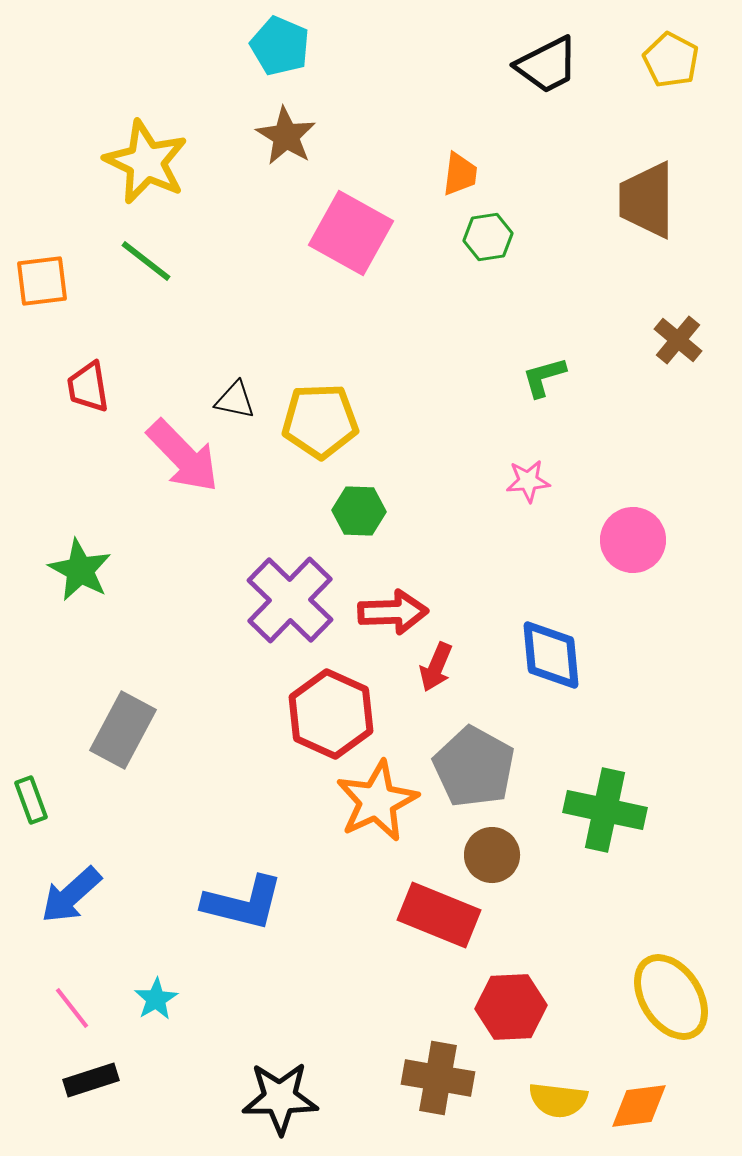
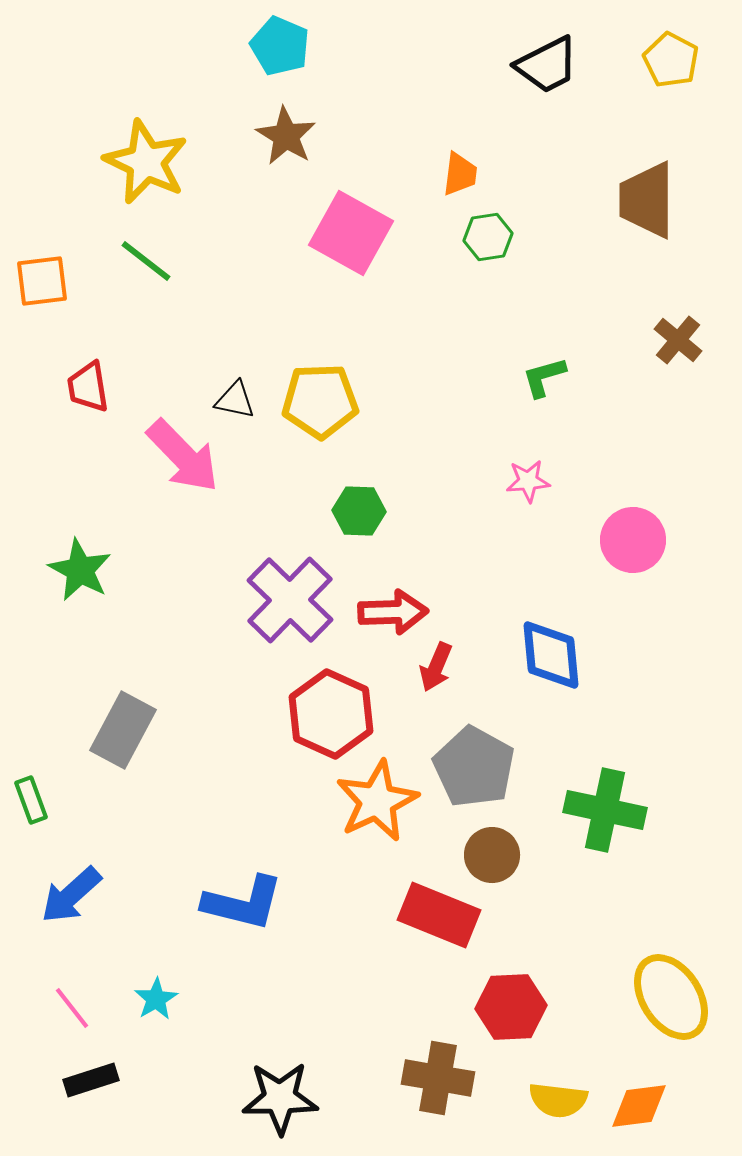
yellow pentagon at (320, 421): moved 20 px up
